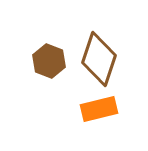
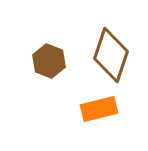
brown diamond: moved 12 px right, 4 px up
